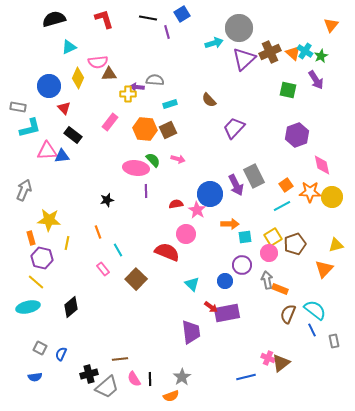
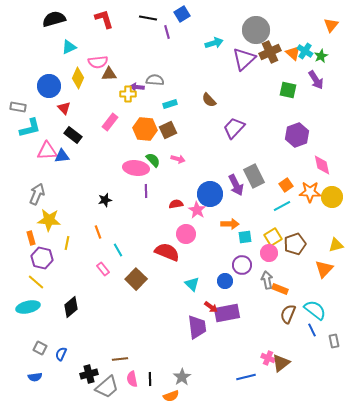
gray circle at (239, 28): moved 17 px right, 2 px down
gray arrow at (24, 190): moved 13 px right, 4 px down
black star at (107, 200): moved 2 px left
purple trapezoid at (191, 332): moved 6 px right, 5 px up
pink semicircle at (134, 379): moved 2 px left; rotated 21 degrees clockwise
